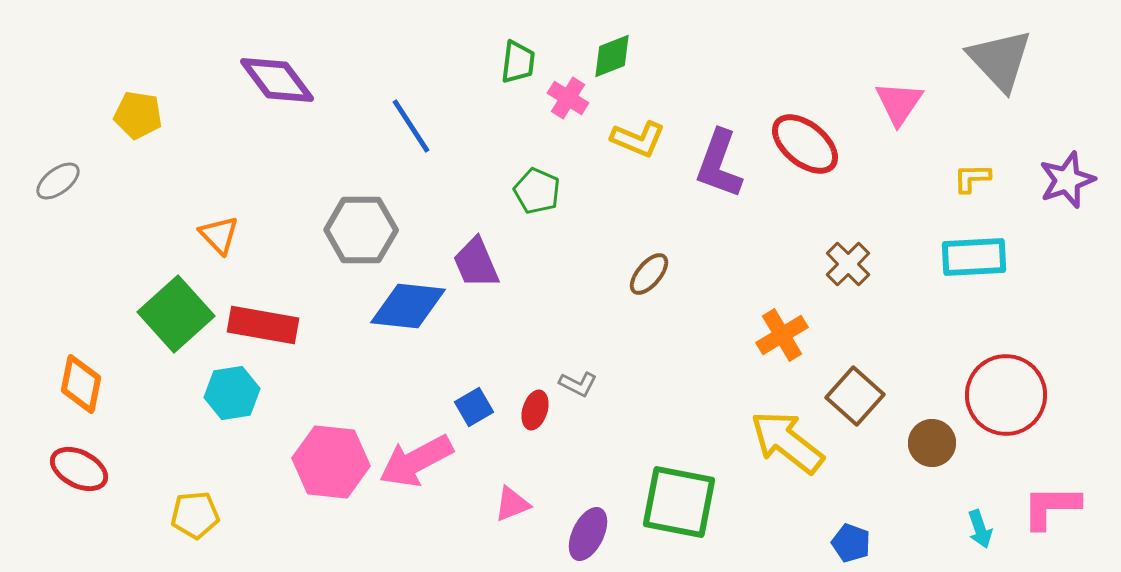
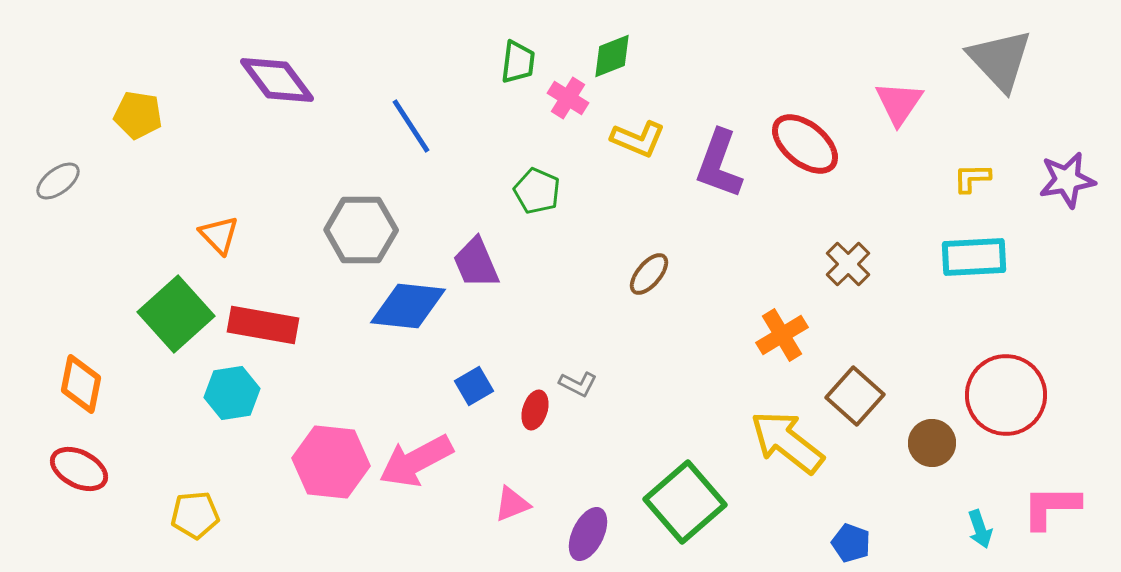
purple star at (1067, 180): rotated 10 degrees clockwise
blue square at (474, 407): moved 21 px up
green square at (679, 502): moved 6 px right; rotated 38 degrees clockwise
